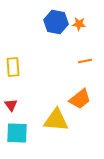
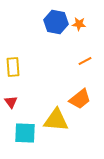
orange line: rotated 16 degrees counterclockwise
red triangle: moved 3 px up
cyan square: moved 8 px right
